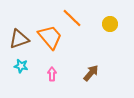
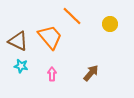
orange line: moved 2 px up
brown triangle: moved 1 px left, 2 px down; rotated 45 degrees clockwise
